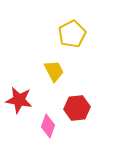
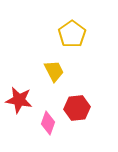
yellow pentagon: rotated 8 degrees counterclockwise
pink diamond: moved 3 px up
